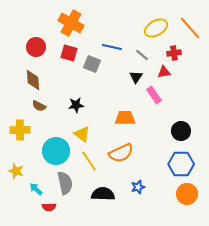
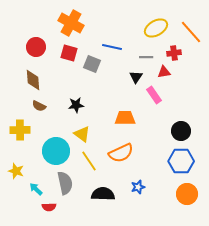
orange line: moved 1 px right, 4 px down
gray line: moved 4 px right, 2 px down; rotated 40 degrees counterclockwise
blue hexagon: moved 3 px up
